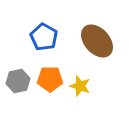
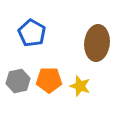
blue pentagon: moved 12 px left, 4 px up
brown ellipse: moved 2 px down; rotated 48 degrees clockwise
orange pentagon: moved 1 px left, 1 px down
